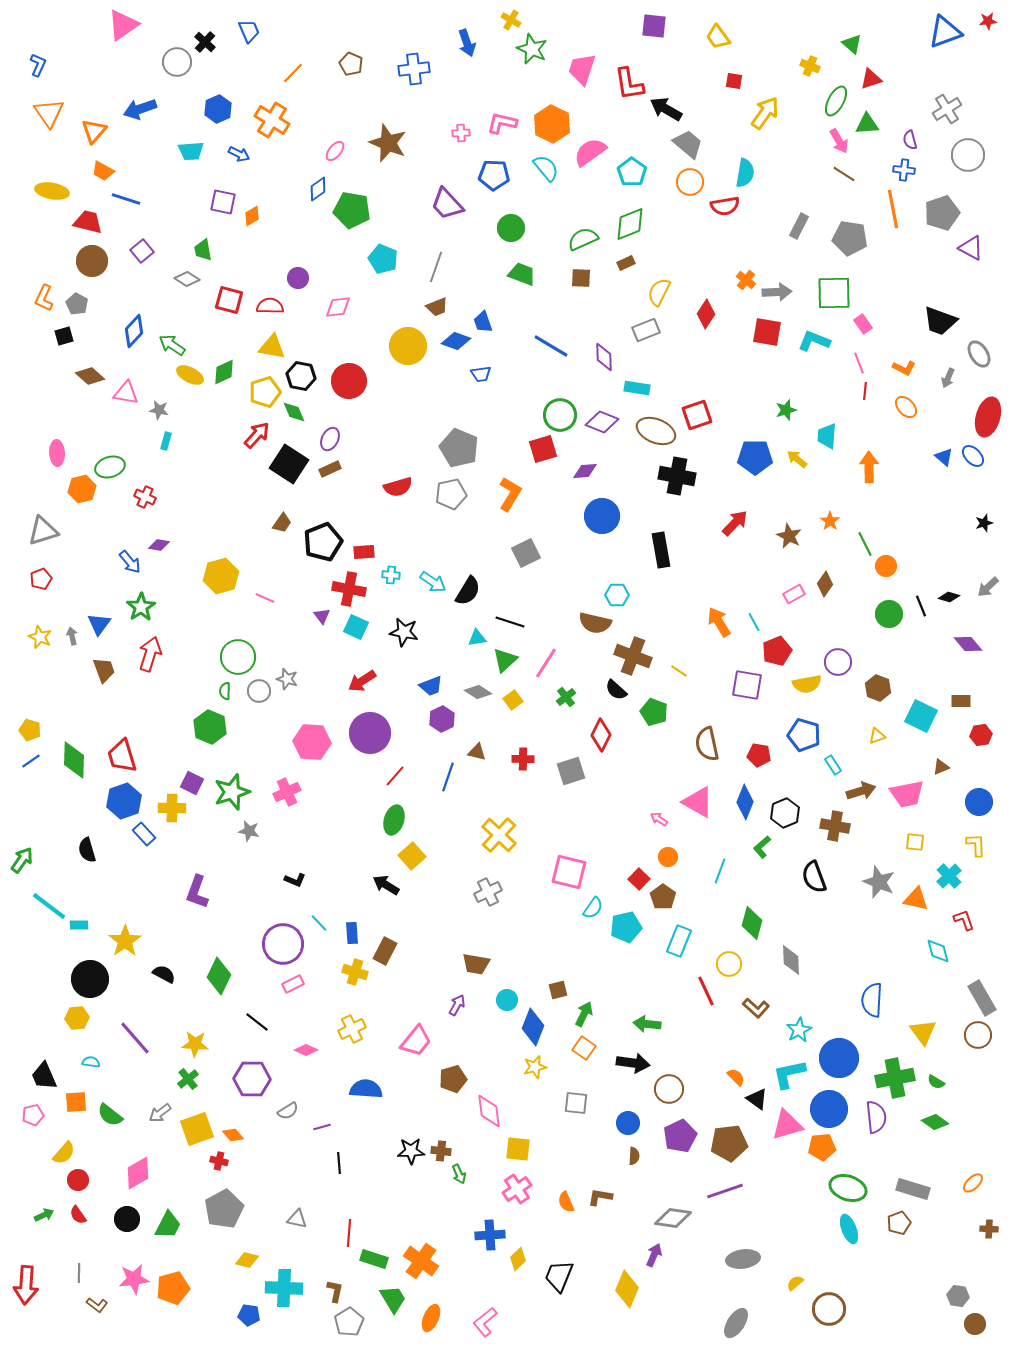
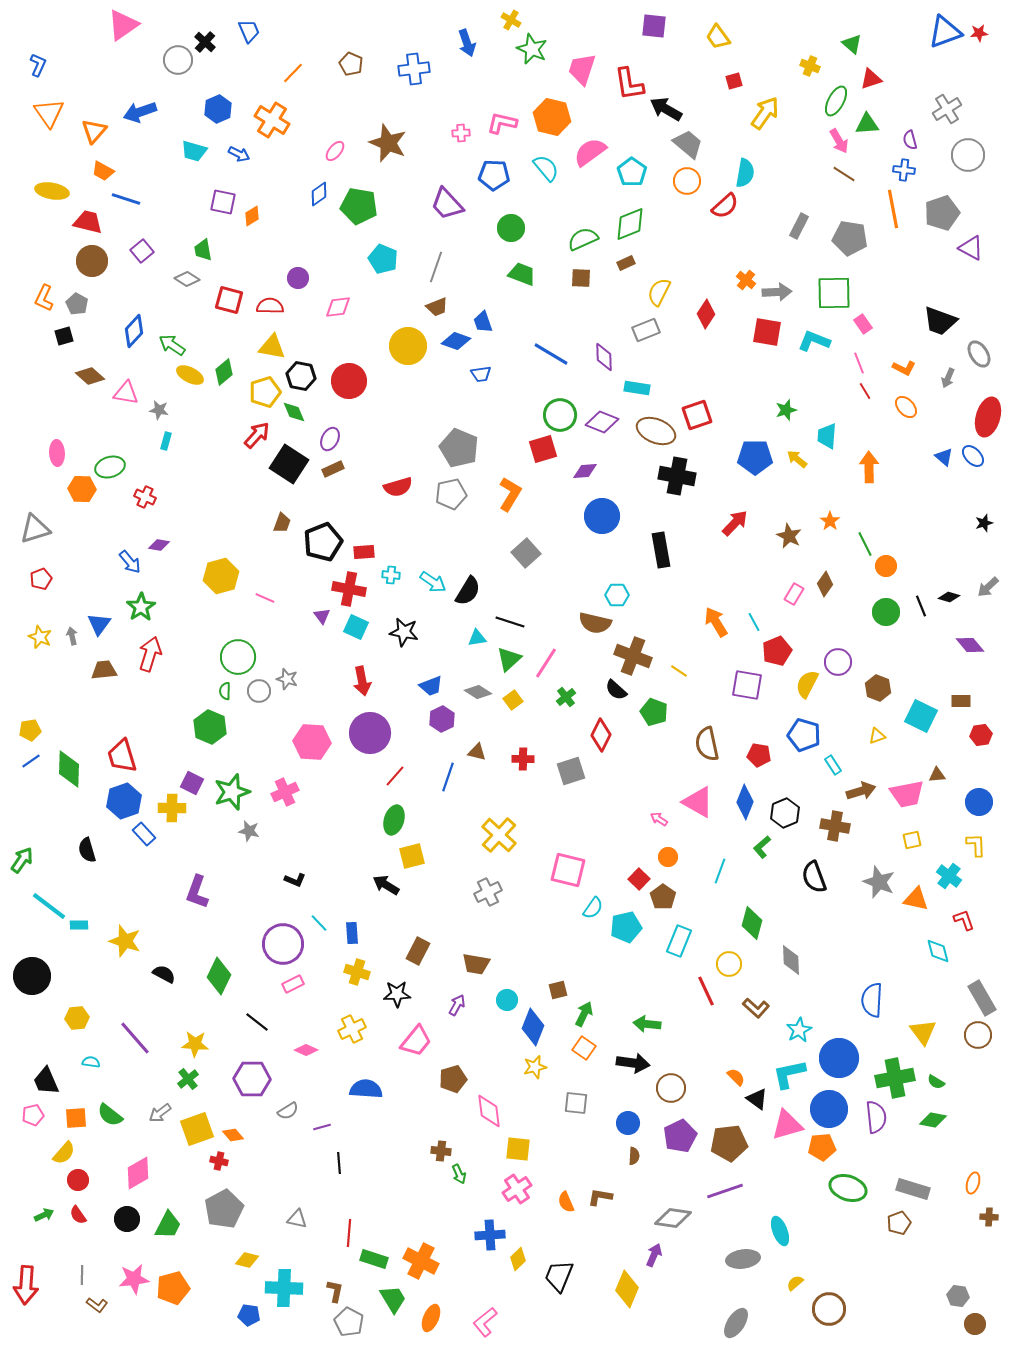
red star at (988, 21): moved 9 px left, 12 px down
gray circle at (177, 62): moved 1 px right, 2 px up
red square at (734, 81): rotated 24 degrees counterclockwise
blue arrow at (140, 109): moved 3 px down
orange hexagon at (552, 124): moved 7 px up; rotated 12 degrees counterclockwise
cyan trapezoid at (191, 151): moved 3 px right; rotated 20 degrees clockwise
orange circle at (690, 182): moved 3 px left, 1 px up
blue diamond at (318, 189): moved 1 px right, 5 px down
red semicircle at (725, 206): rotated 32 degrees counterclockwise
green pentagon at (352, 210): moved 7 px right, 4 px up
blue line at (551, 346): moved 8 px down
green diamond at (224, 372): rotated 16 degrees counterclockwise
red line at (865, 391): rotated 36 degrees counterclockwise
brown rectangle at (330, 469): moved 3 px right
orange hexagon at (82, 489): rotated 16 degrees clockwise
brown trapezoid at (282, 523): rotated 15 degrees counterclockwise
gray triangle at (43, 531): moved 8 px left, 2 px up
gray square at (526, 553): rotated 16 degrees counterclockwise
pink rectangle at (794, 594): rotated 30 degrees counterclockwise
green circle at (889, 614): moved 3 px left, 2 px up
orange arrow at (719, 622): moved 3 px left
purple diamond at (968, 644): moved 2 px right, 1 px down
green triangle at (505, 660): moved 4 px right, 1 px up
brown trapezoid at (104, 670): rotated 76 degrees counterclockwise
red arrow at (362, 681): rotated 68 degrees counterclockwise
yellow semicircle at (807, 684): rotated 128 degrees clockwise
yellow pentagon at (30, 730): rotated 25 degrees counterclockwise
green diamond at (74, 760): moved 5 px left, 9 px down
brown triangle at (941, 767): moved 4 px left, 8 px down; rotated 18 degrees clockwise
pink cross at (287, 792): moved 2 px left
yellow square at (915, 842): moved 3 px left, 2 px up; rotated 18 degrees counterclockwise
yellow square at (412, 856): rotated 28 degrees clockwise
pink square at (569, 872): moved 1 px left, 2 px up
cyan cross at (949, 876): rotated 10 degrees counterclockwise
yellow star at (125, 941): rotated 20 degrees counterclockwise
brown rectangle at (385, 951): moved 33 px right
yellow cross at (355, 972): moved 2 px right
black circle at (90, 979): moved 58 px left, 3 px up
black trapezoid at (44, 1076): moved 2 px right, 5 px down
brown circle at (669, 1089): moved 2 px right, 1 px up
orange square at (76, 1102): moved 16 px down
green diamond at (935, 1122): moved 2 px left, 2 px up; rotated 24 degrees counterclockwise
black star at (411, 1151): moved 14 px left, 157 px up
orange ellipse at (973, 1183): rotated 30 degrees counterclockwise
cyan ellipse at (849, 1229): moved 69 px left, 2 px down
brown cross at (989, 1229): moved 12 px up
orange cross at (421, 1261): rotated 8 degrees counterclockwise
gray line at (79, 1273): moved 3 px right, 2 px down
gray pentagon at (349, 1322): rotated 12 degrees counterclockwise
